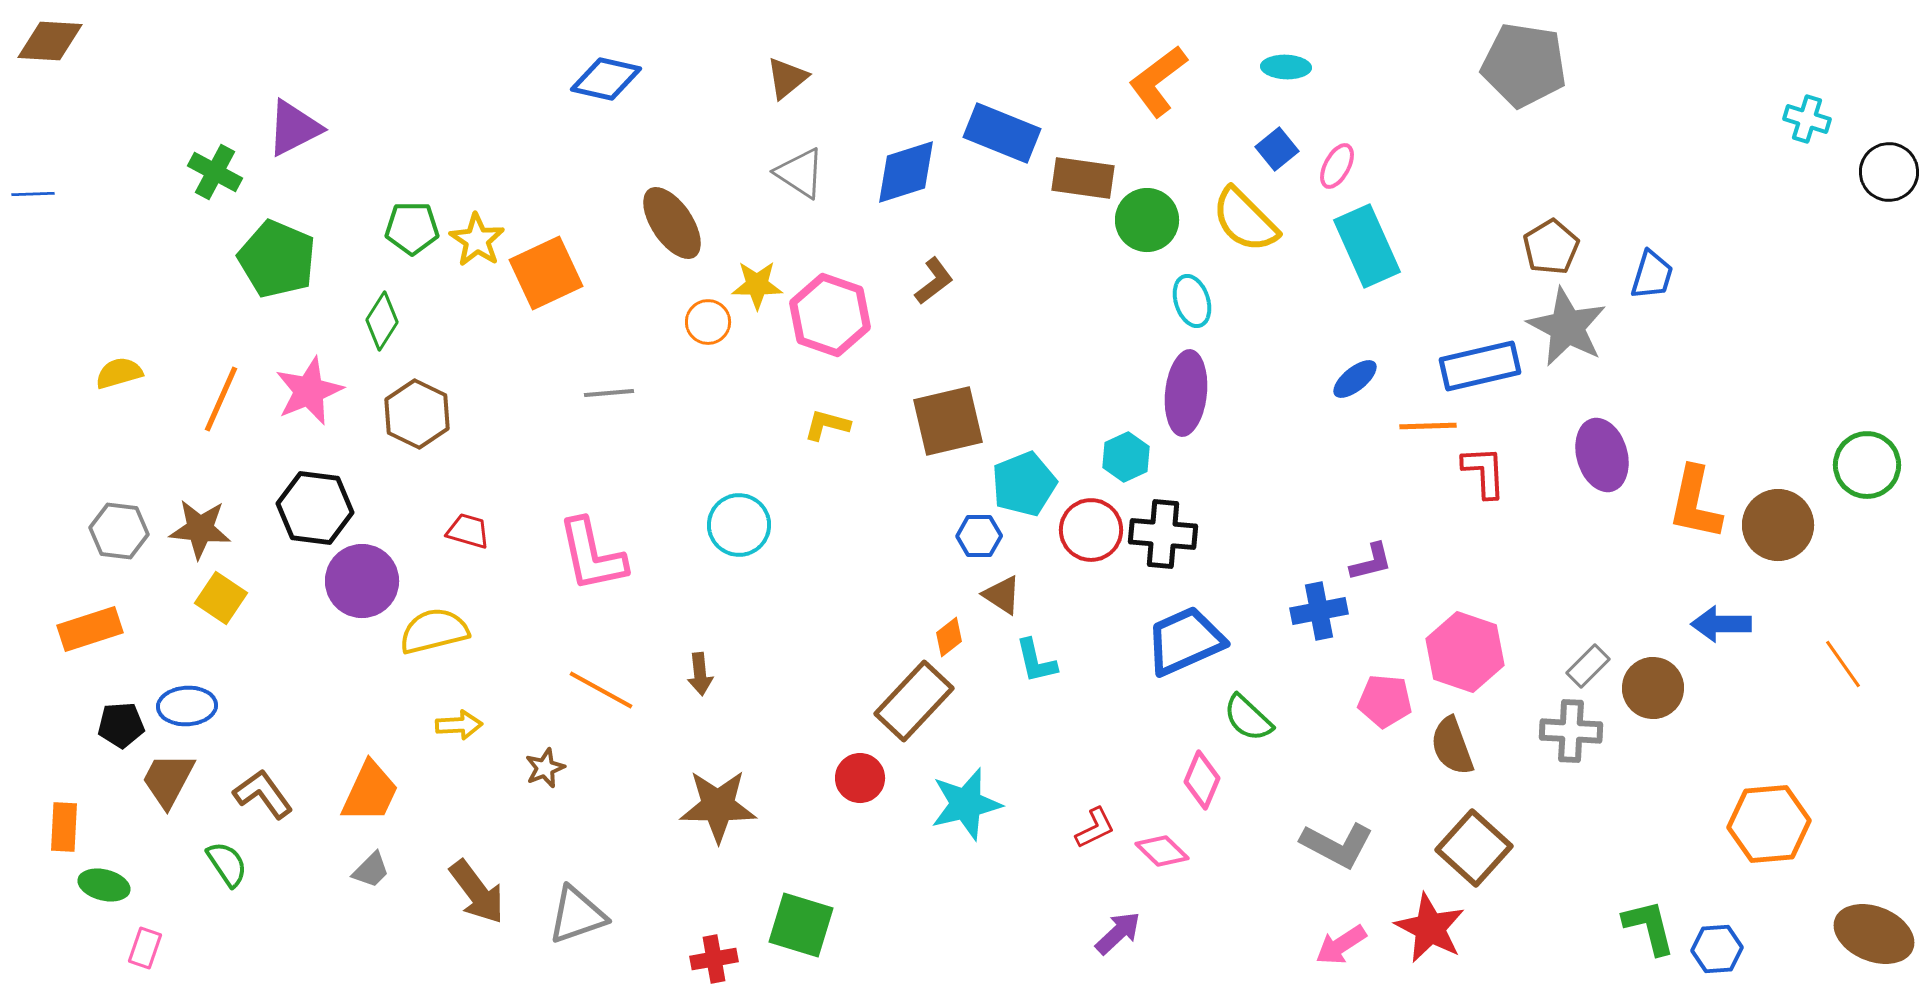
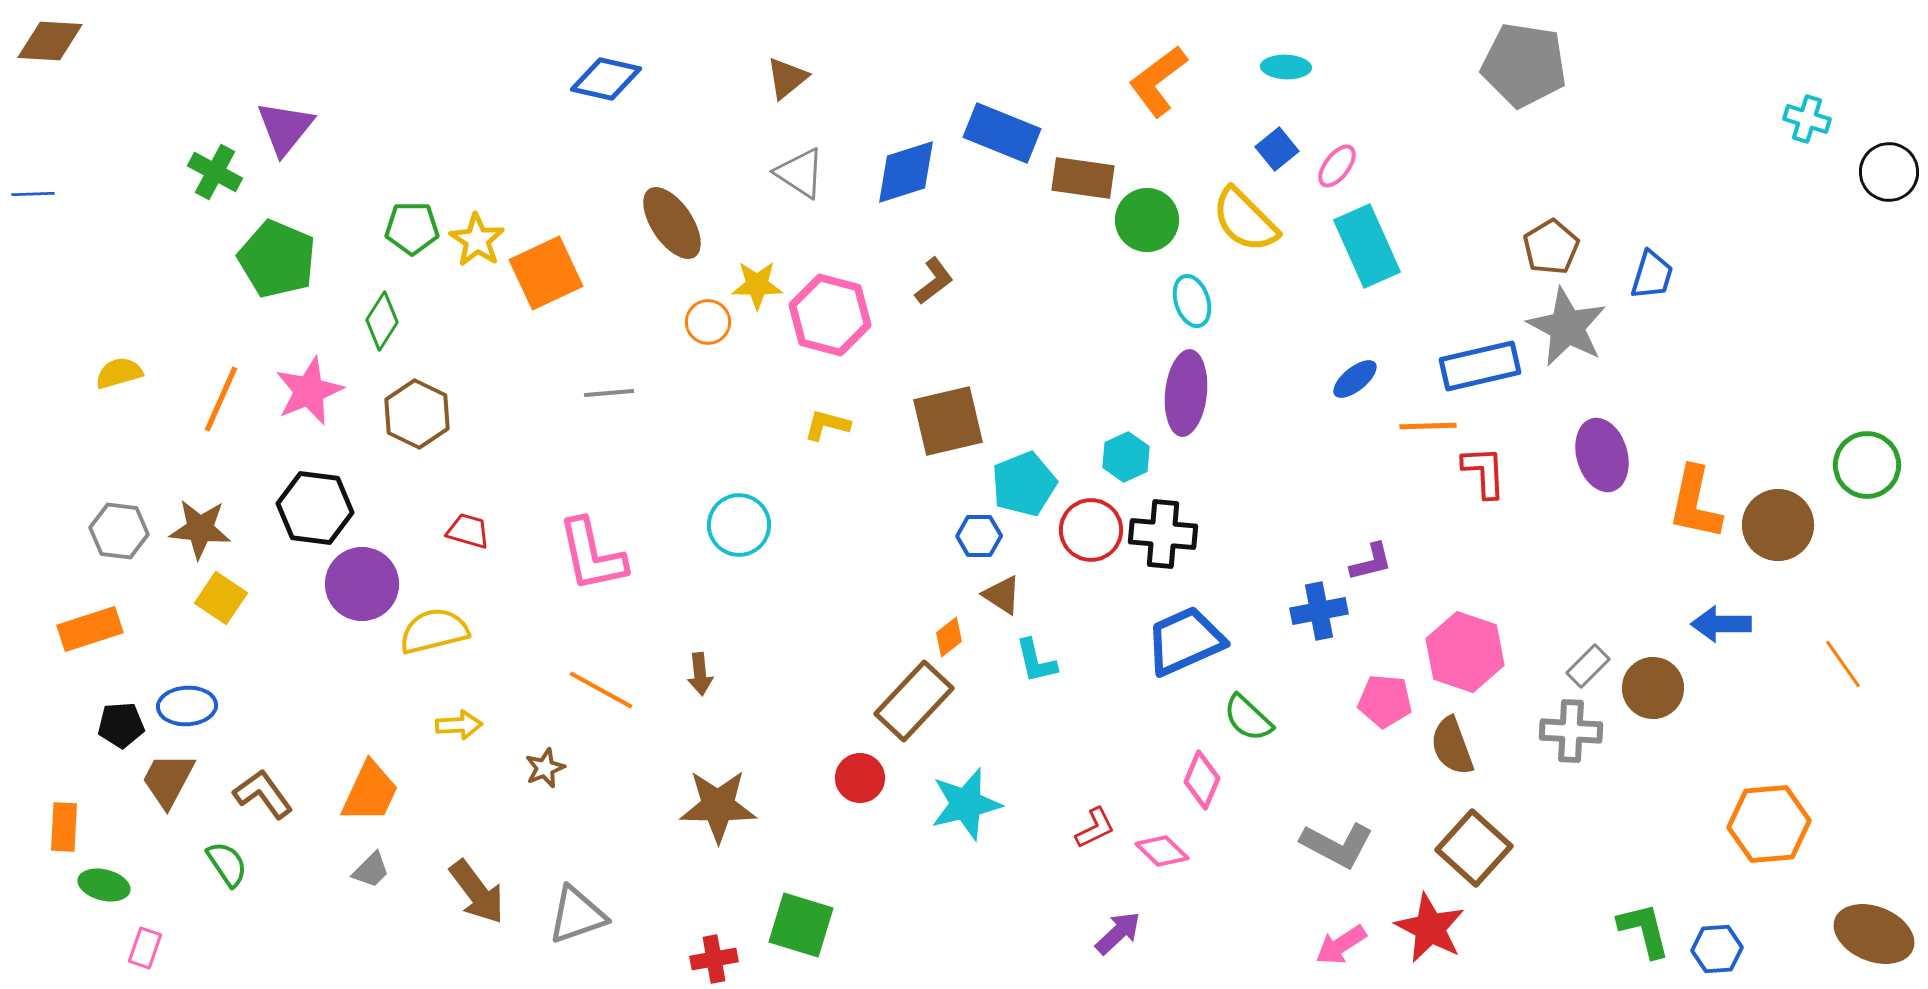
purple triangle at (294, 128): moved 9 px left; rotated 24 degrees counterclockwise
pink ellipse at (1337, 166): rotated 9 degrees clockwise
pink hexagon at (830, 315): rotated 4 degrees counterclockwise
purple circle at (362, 581): moved 3 px down
green L-shape at (1649, 927): moved 5 px left, 3 px down
